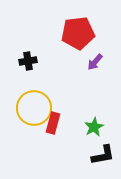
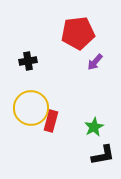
yellow circle: moved 3 px left
red rectangle: moved 2 px left, 2 px up
